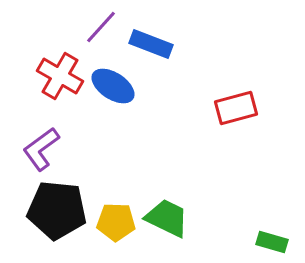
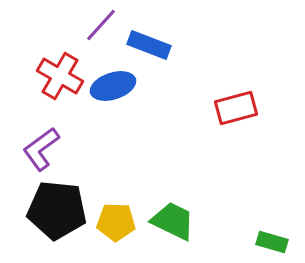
purple line: moved 2 px up
blue rectangle: moved 2 px left, 1 px down
blue ellipse: rotated 51 degrees counterclockwise
green trapezoid: moved 6 px right, 3 px down
